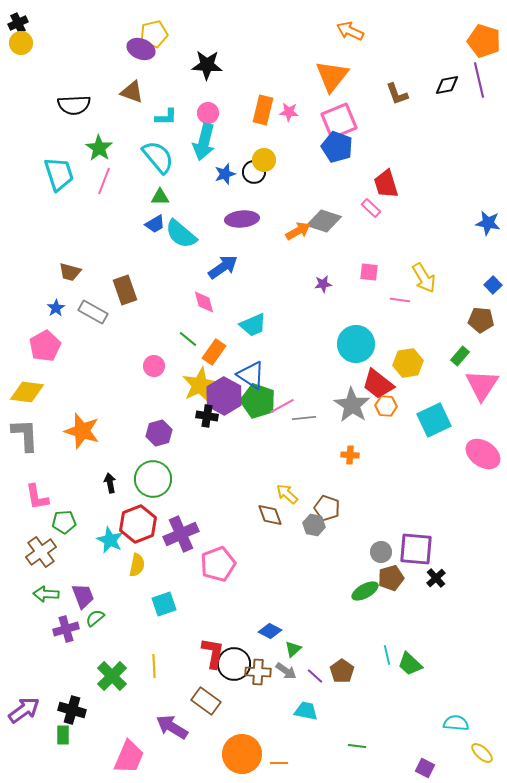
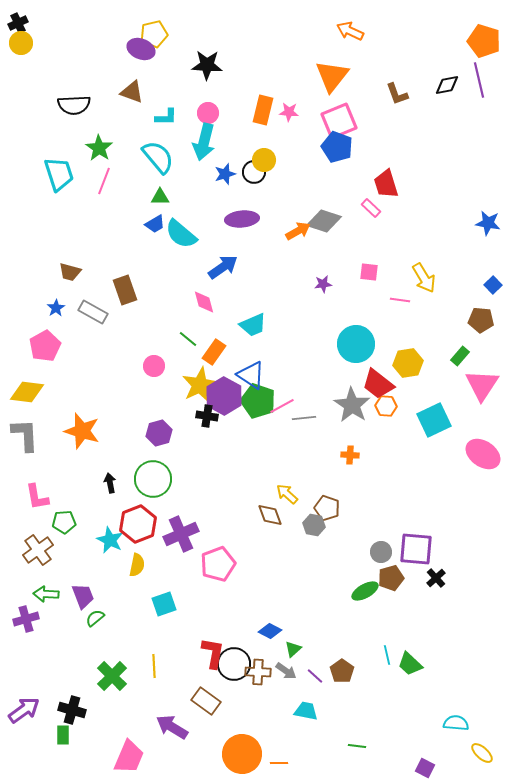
brown cross at (41, 552): moved 3 px left, 2 px up
purple cross at (66, 629): moved 40 px left, 10 px up
